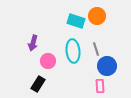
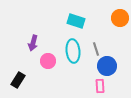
orange circle: moved 23 px right, 2 px down
black rectangle: moved 20 px left, 4 px up
